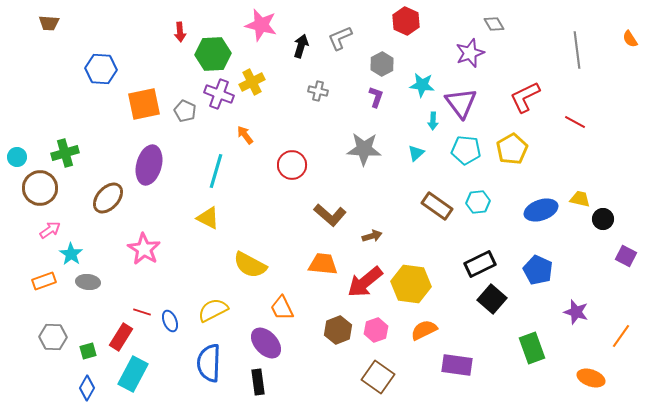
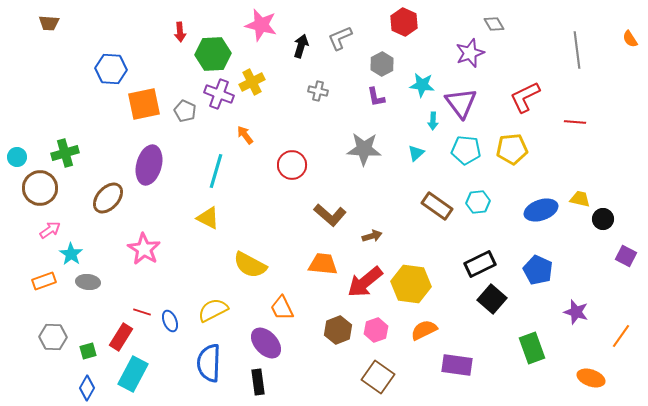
red hexagon at (406, 21): moved 2 px left, 1 px down
blue hexagon at (101, 69): moved 10 px right
purple L-shape at (376, 97): rotated 150 degrees clockwise
red line at (575, 122): rotated 25 degrees counterclockwise
yellow pentagon at (512, 149): rotated 24 degrees clockwise
